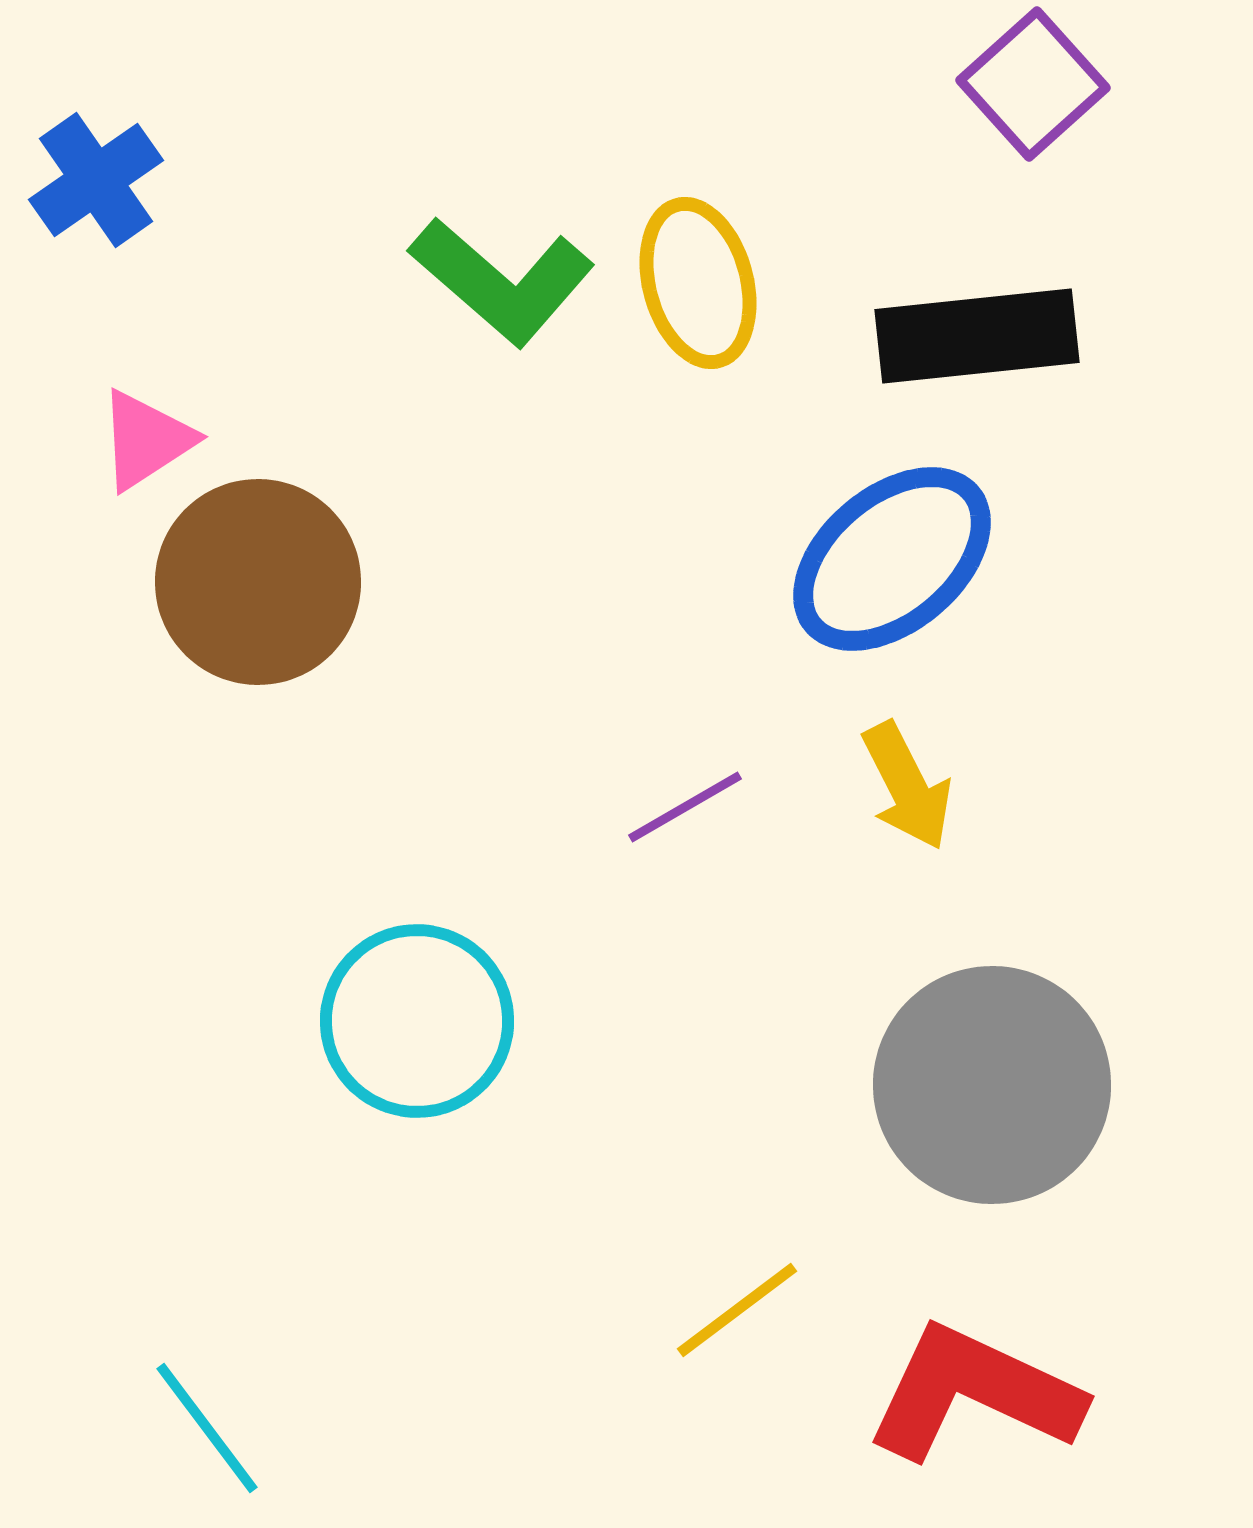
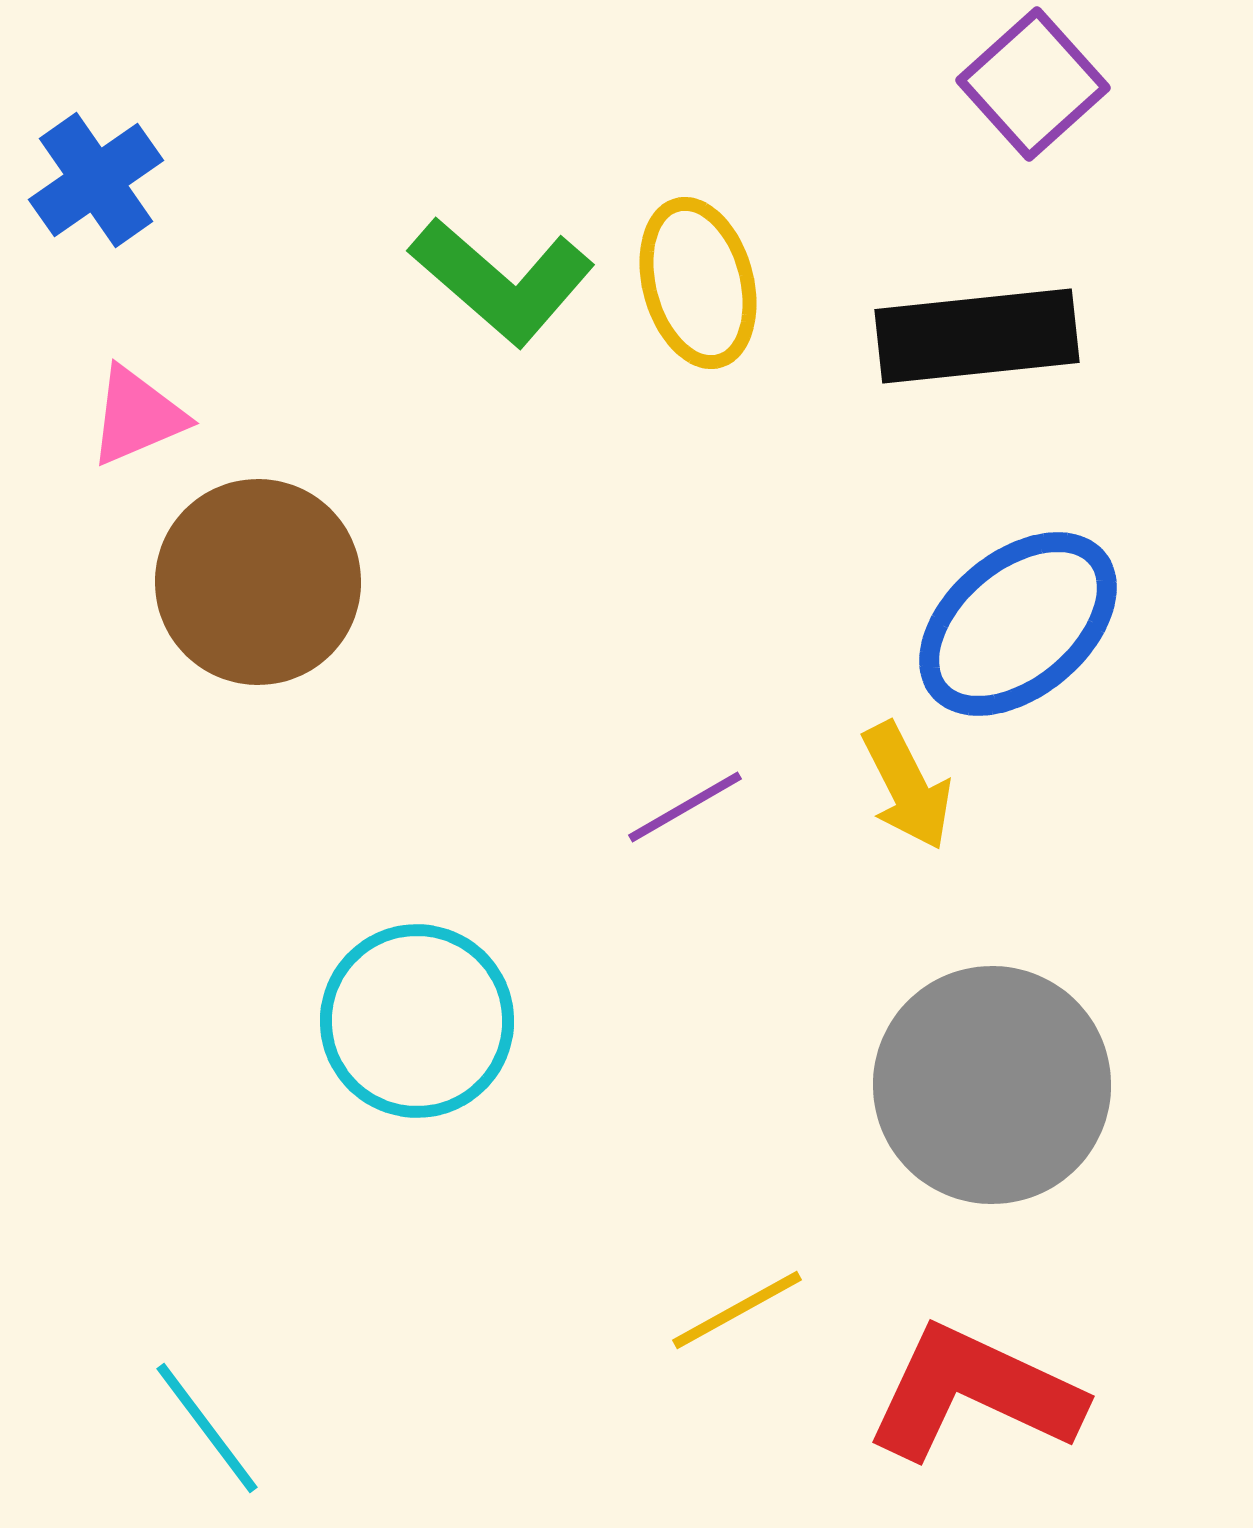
pink triangle: moved 9 px left, 24 px up; rotated 10 degrees clockwise
blue ellipse: moved 126 px right, 65 px down
yellow line: rotated 8 degrees clockwise
